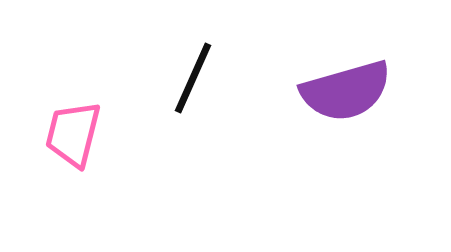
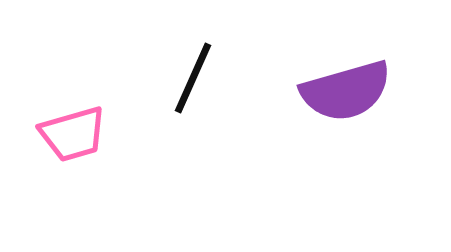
pink trapezoid: rotated 120 degrees counterclockwise
